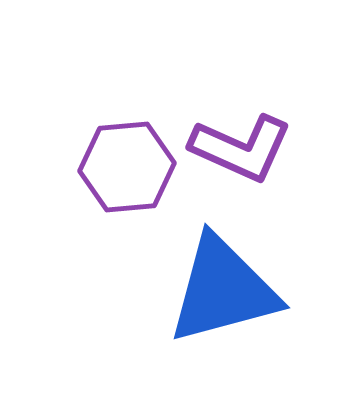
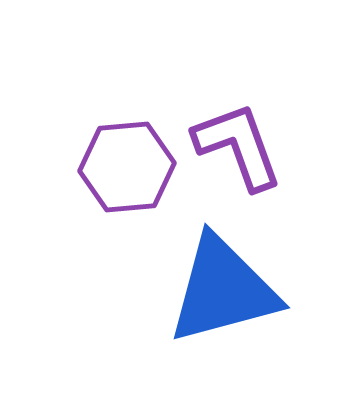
purple L-shape: moved 3 px left, 2 px up; rotated 134 degrees counterclockwise
